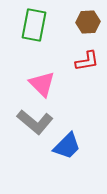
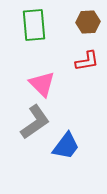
green rectangle: rotated 16 degrees counterclockwise
gray L-shape: rotated 75 degrees counterclockwise
blue trapezoid: moved 1 px left; rotated 8 degrees counterclockwise
